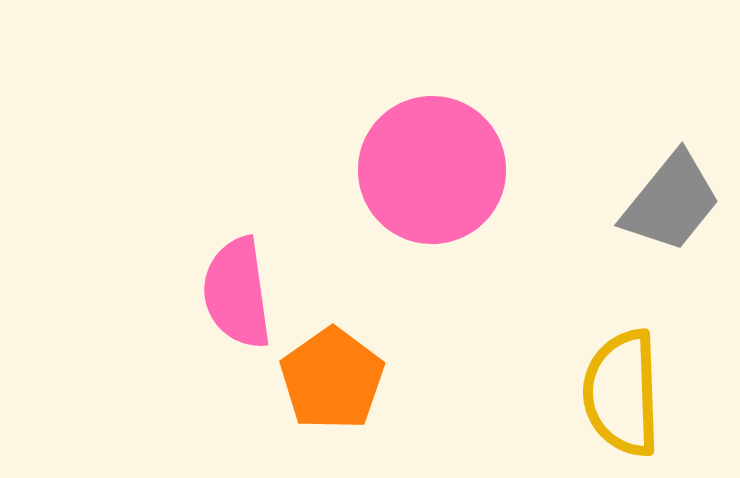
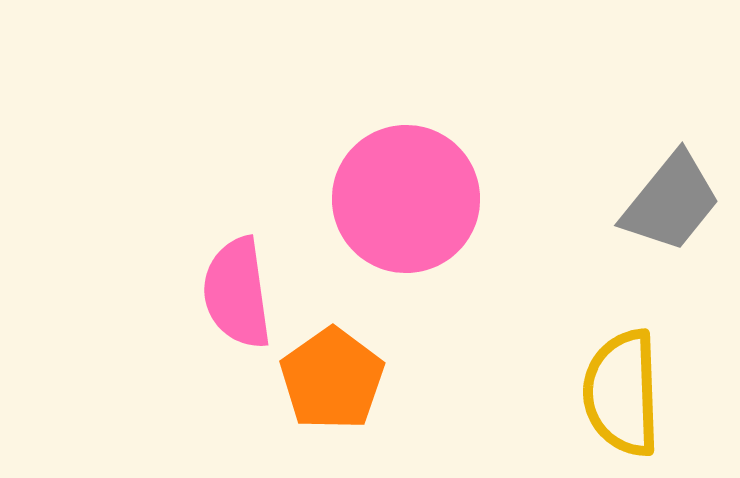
pink circle: moved 26 px left, 29 px down
